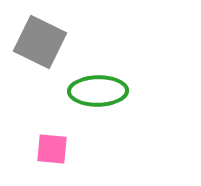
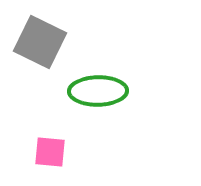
pink square: moved 2 px left, 3 px down
